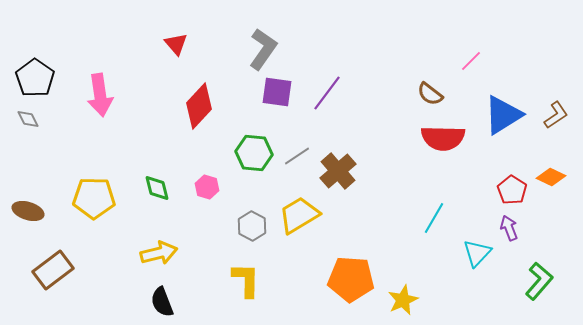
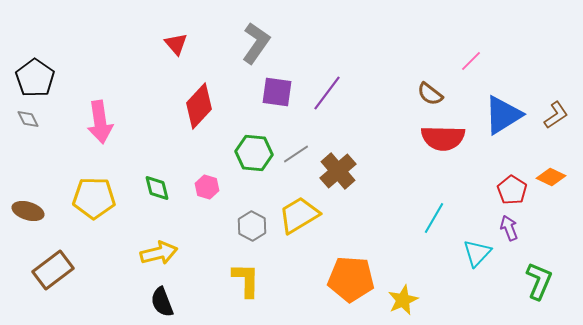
gray L-shape: moved 7 px left, 6 px up
pink arrow: moved 27 px down
gray line: moved 1 px left, 2 px up
green L-shape: rotated 18 degrees counterclockwise
